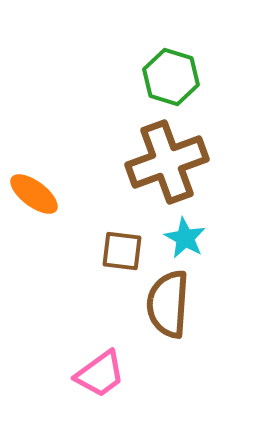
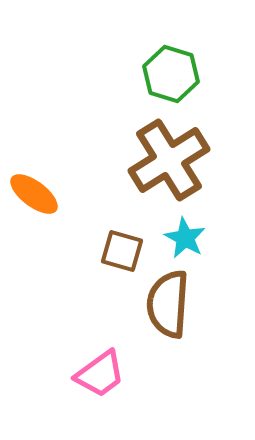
green hexagon: moved 3 px up
brown cross: moved 2 px right, 2 px up; rotated 12 degrees counterclockwise
brown square: rotated 9 degrees clockwise
